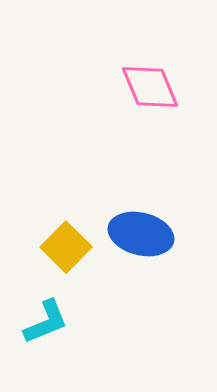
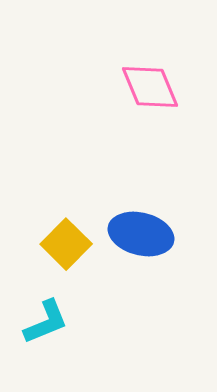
yellow square: moved 3 px up
